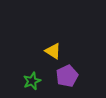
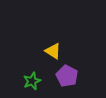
purple pentagon: rotated 20 degrees counterclockwise
